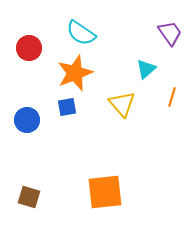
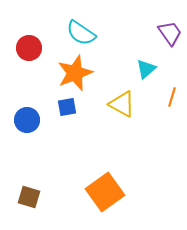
yellow triangle: rotated 20 degrees counterclockwise
orange square: rotated 30 degrees counterclockwise
